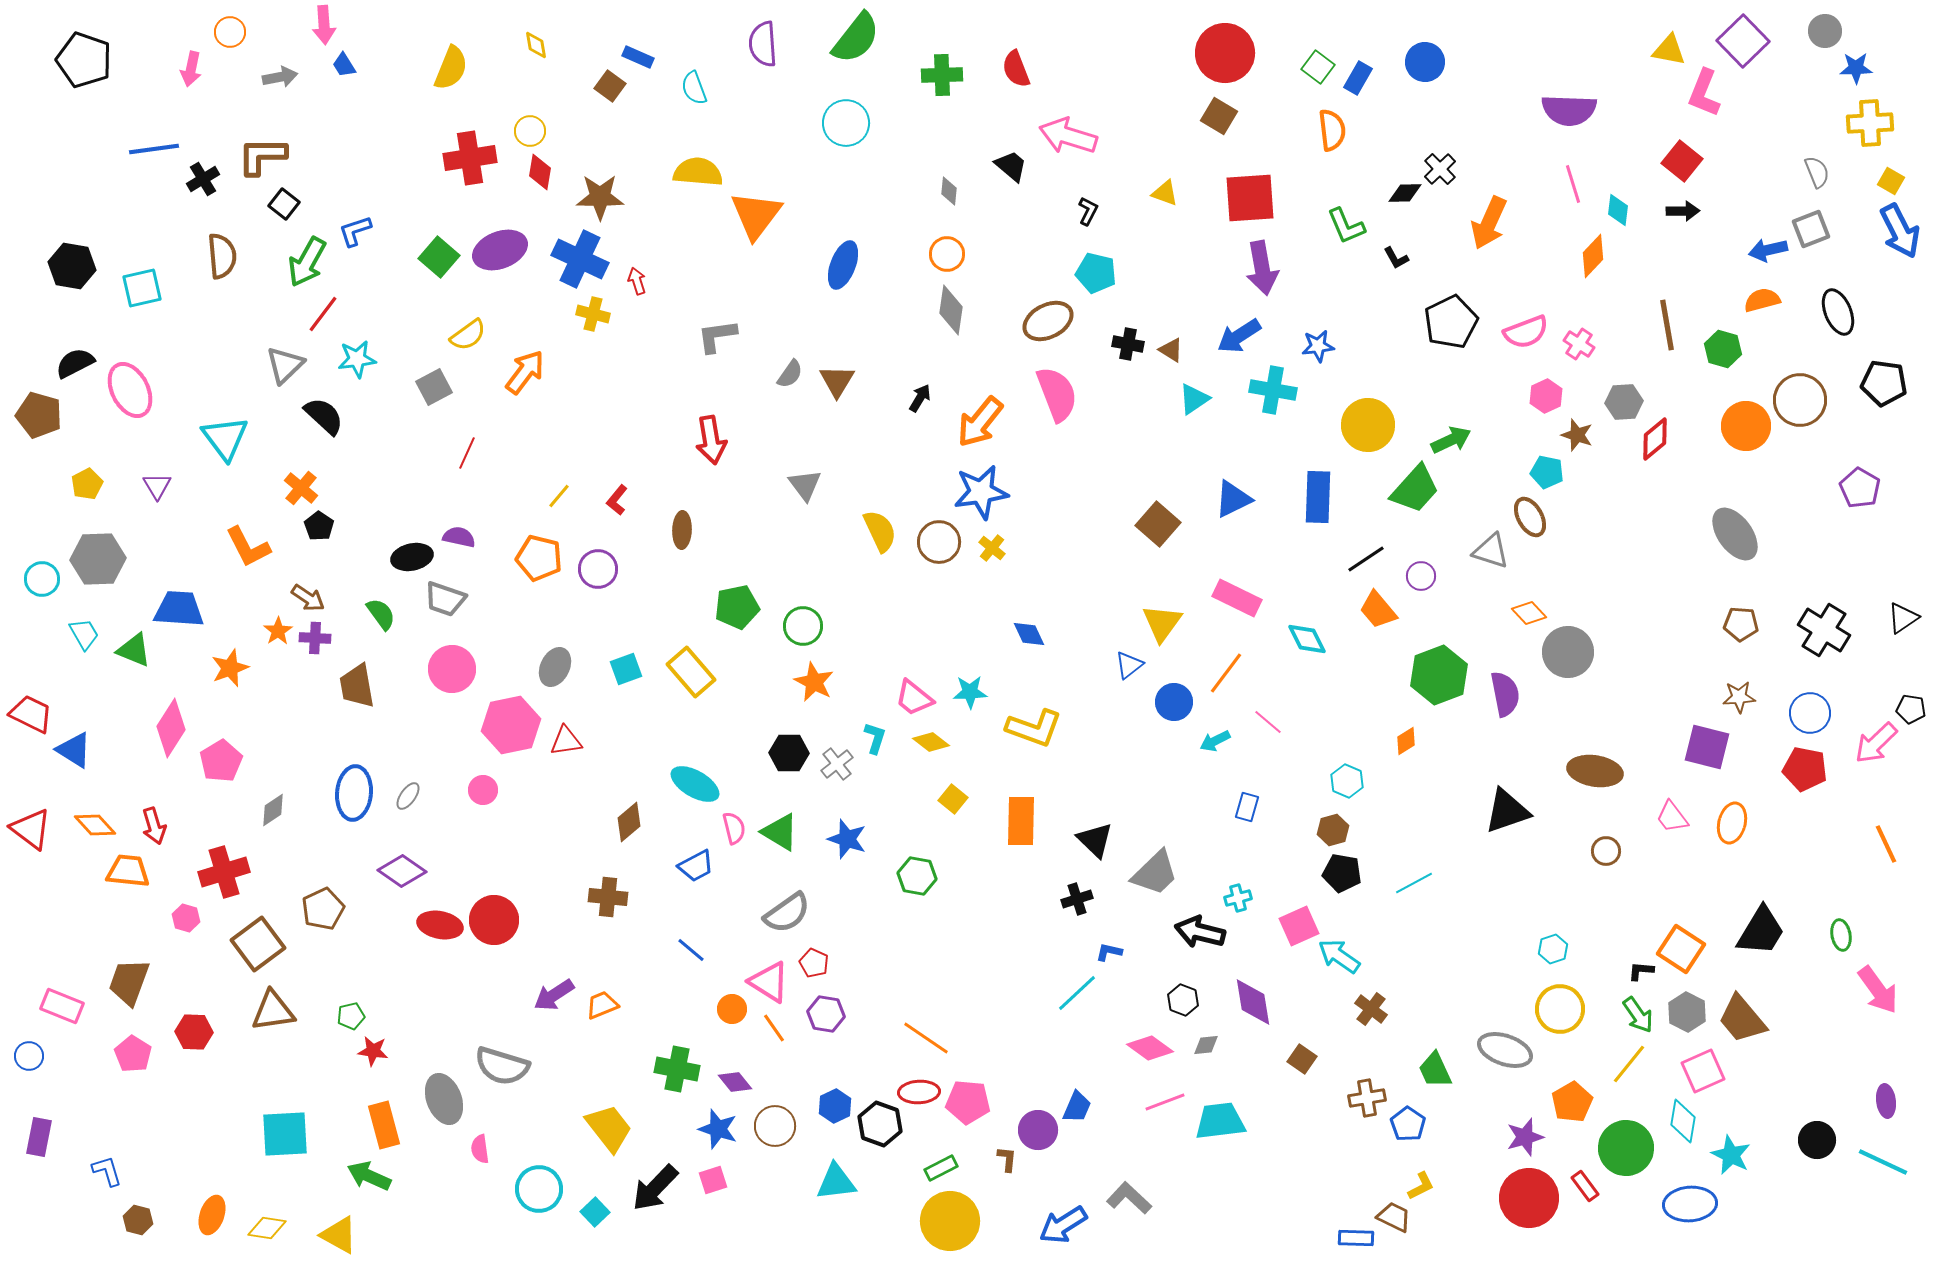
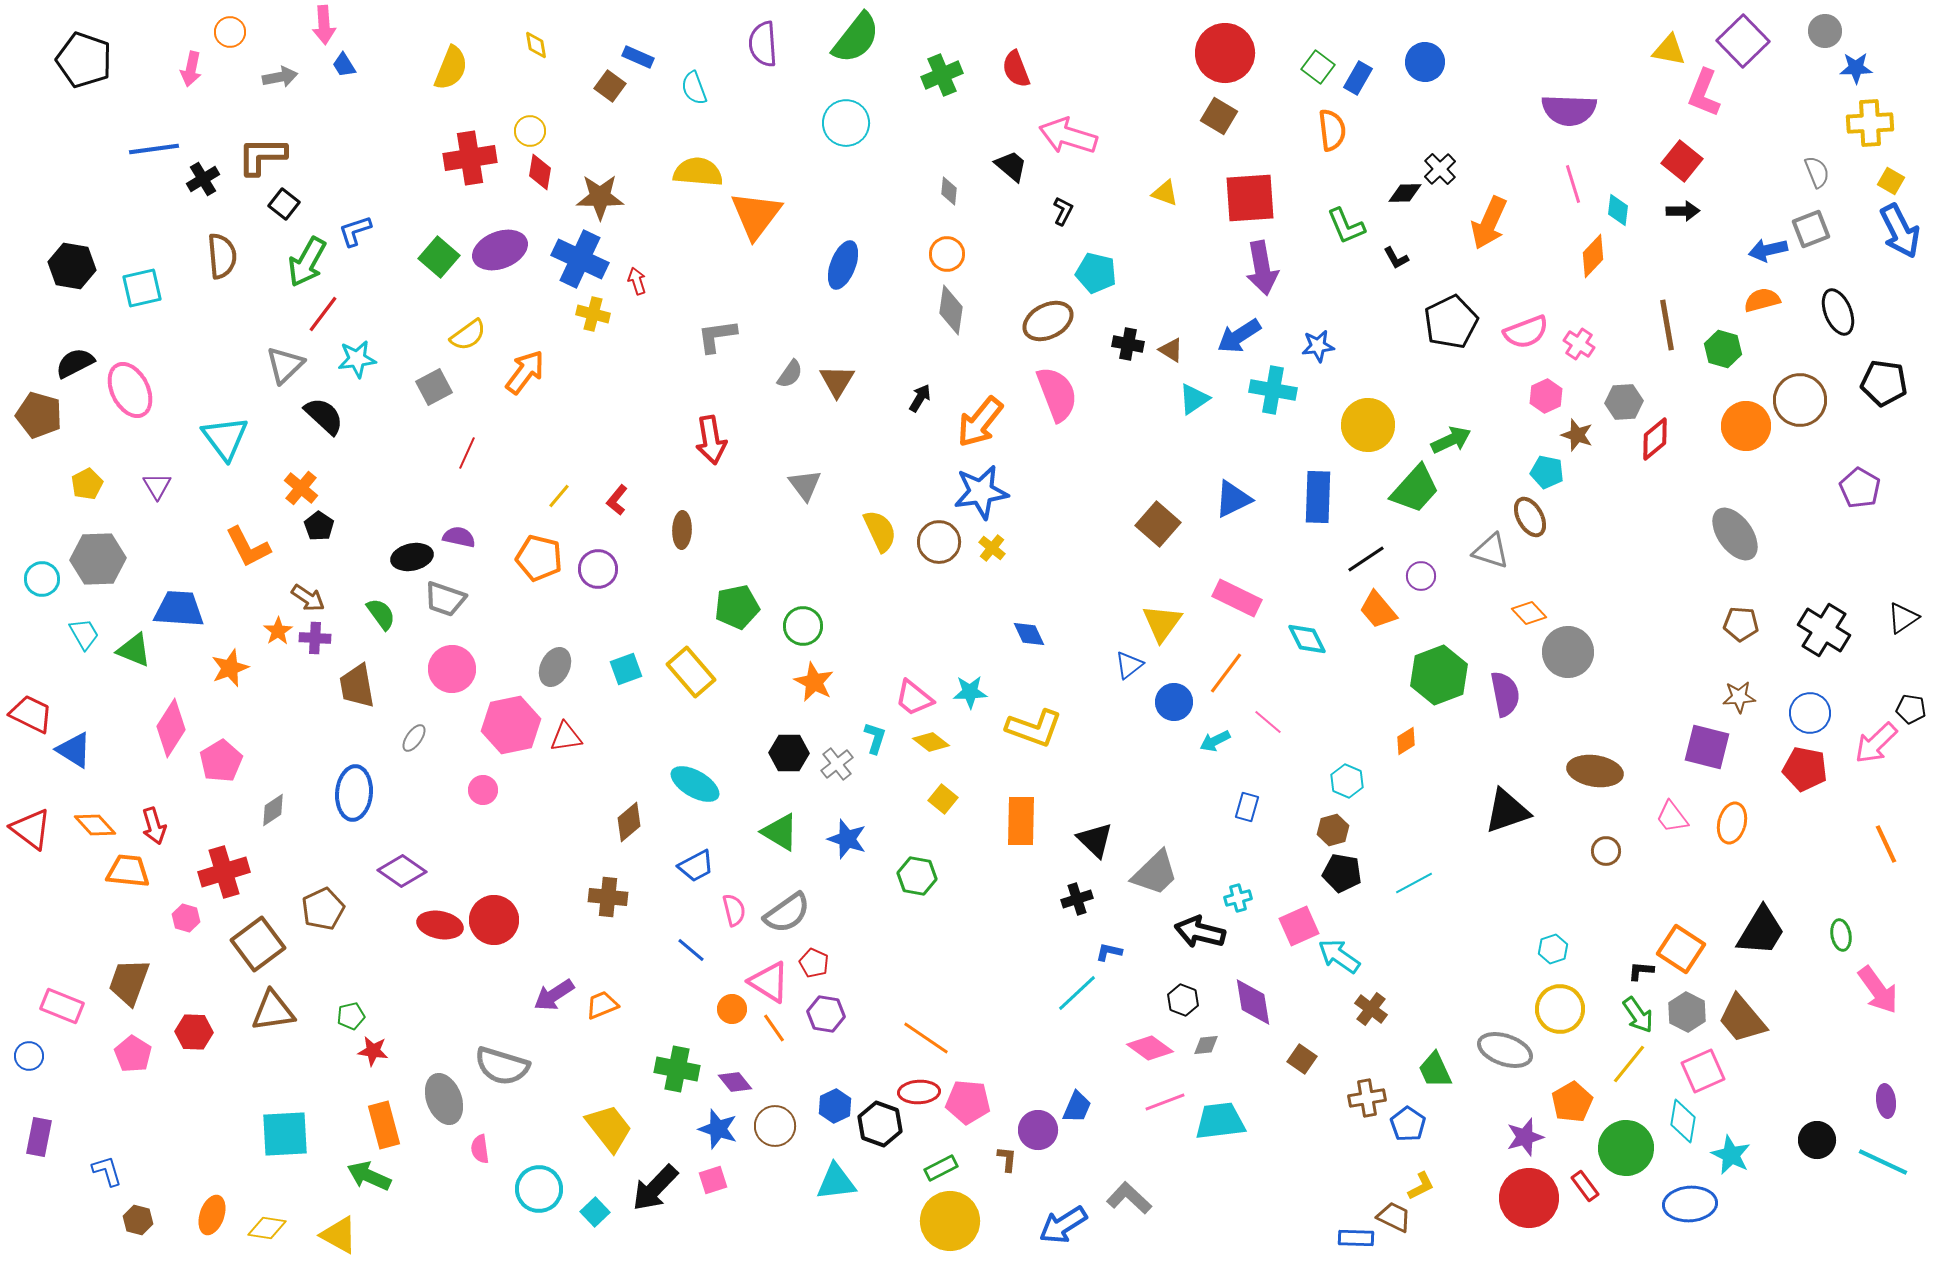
green cross at (942, 75): rotated 21 degrees counterclockwise
black L-shape at (1088, 211): moved 25 px left
red triangle at (566, 741): moved 4 px up
gray ellipse at (408, 796): moved 6 px right, 58 px up
yellow square at (953, 799): moved 10 px left
pink semicircle at (734, 828): moved 82 px down
